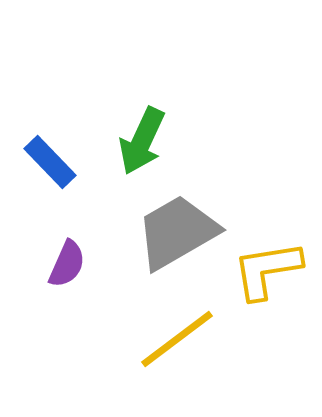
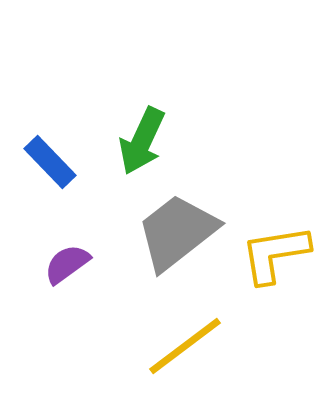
gray trapezoid: rotated 8 degrees counterclockwise
purple semicircle: rotated 150 degrees counterclockwise
yellow L-shape: moved 8 px right, 16 px up
yellow line: moved 8 px right, 7 px down
